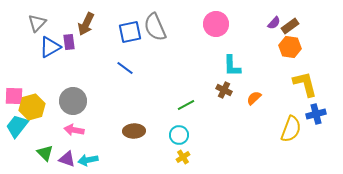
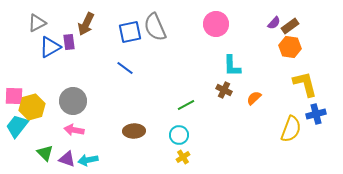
gray triangle: rotated 18 degrees clockwise
